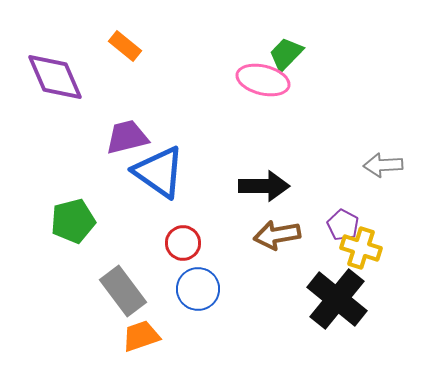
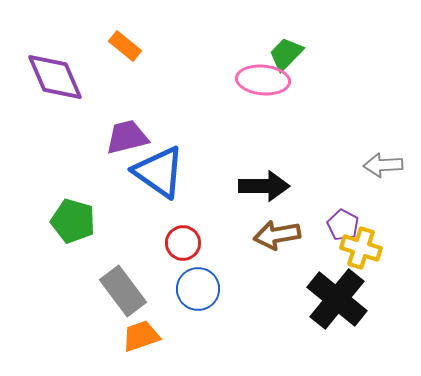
pink ellipse: rotated 9 degrees counterclockwise
green pentagon: rotated 30 degrees clockwise
